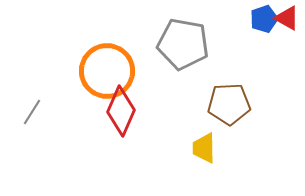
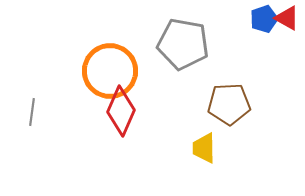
orange circle: moved 3 px right
gray line: rotated 24 degrees counterclockwise
